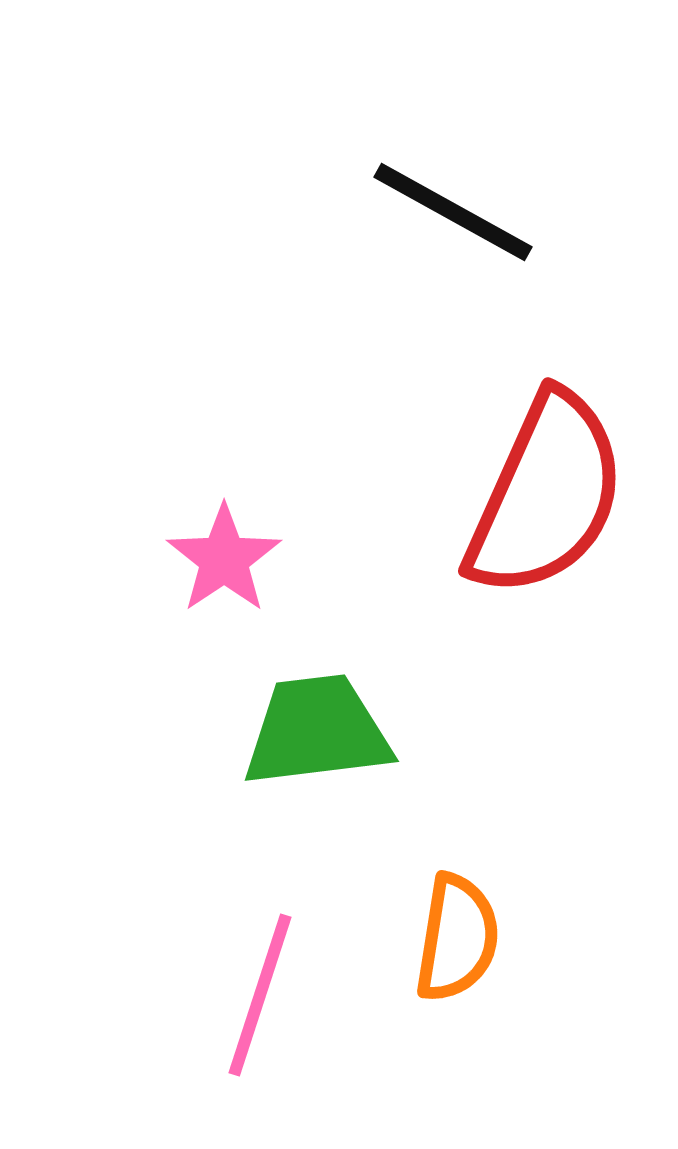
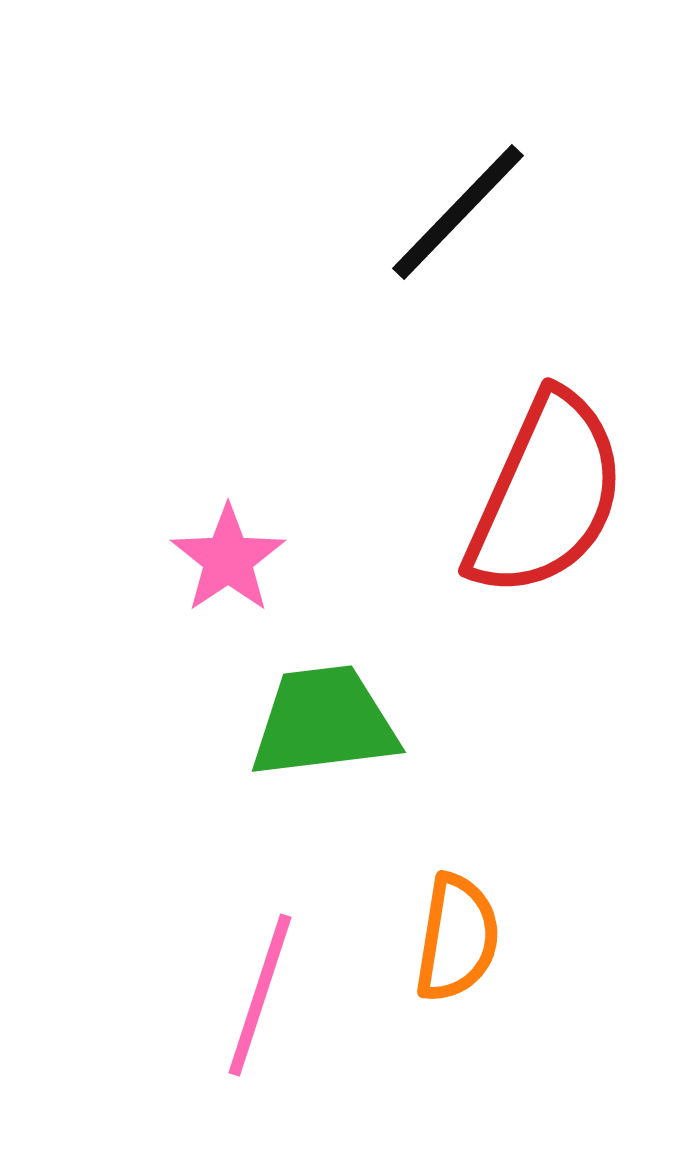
black line: moved 5 px right; rotated 75 degrees counterclockwise
pink star: moved 4 px right
green trapezoid: moved 7 px right, 9 px up
